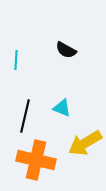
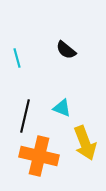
black semicircle: rotated 10 degrees clockwise
cyan line: moved 1 px right, 2 px up; rotated 18 degrees counterclockwise
yellow arrow: rotated 80 degrees counterclockwise
orange cross: moved 3 px right, 4 px up
